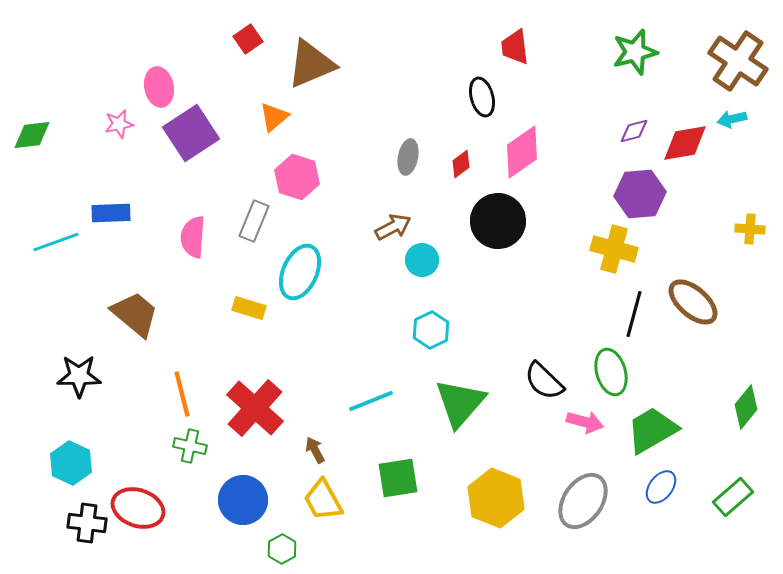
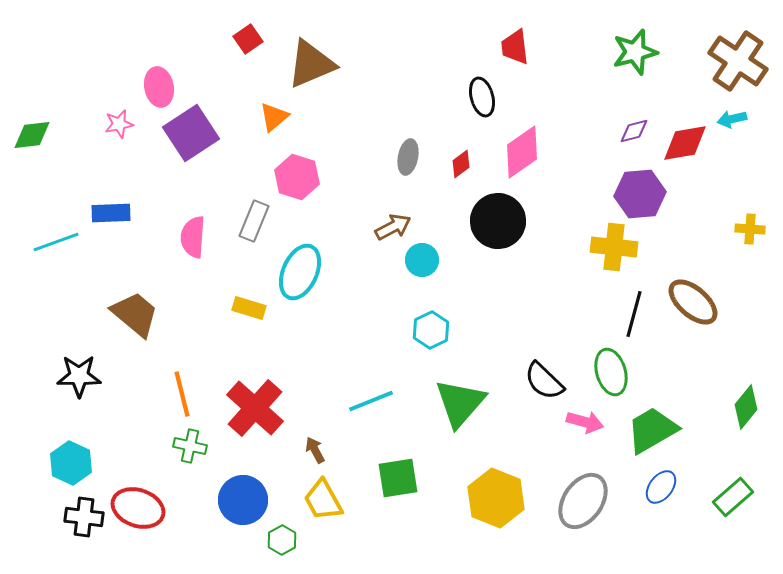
yellow cross at (614, 249): moved 2 px up; rotated 9 degrees counterclockwise
black cross at (87, 523): moved 3 px left, 6 px up
green hexagon at (282, 549): moved 9 px up
